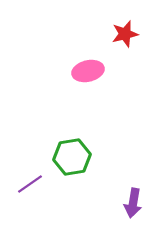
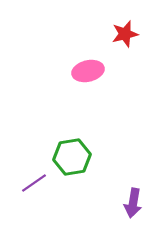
purple line: moved 4 px right, 1 px up
